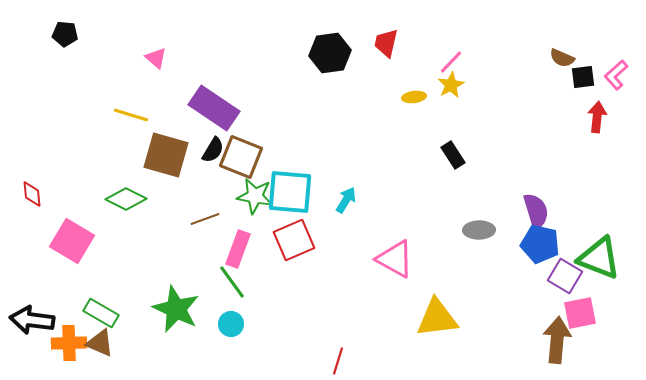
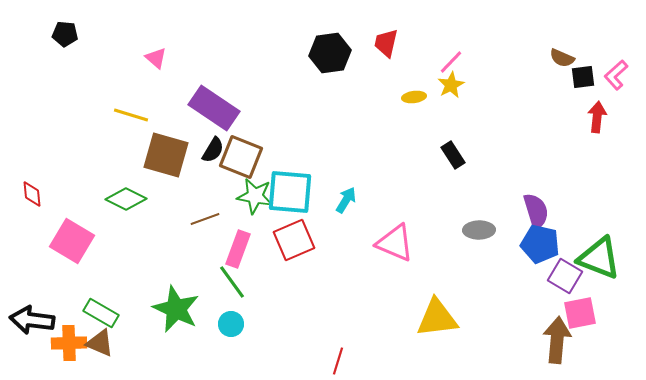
pink triangle at (395, 259): moved 16 px up; rotated 6 degrees counterclockwise
